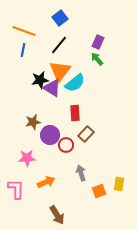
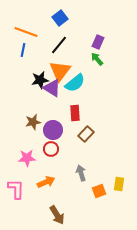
orange line: moved 2 px right, 1 px down
purple circle: moved 3 px right, 5 px up
red circle: moved 15 px left, 4 px down
